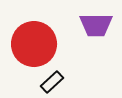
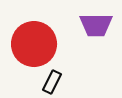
black rectangle: rotated 20 degrees counterclockwise
